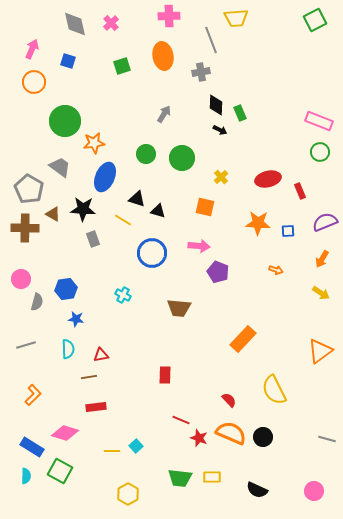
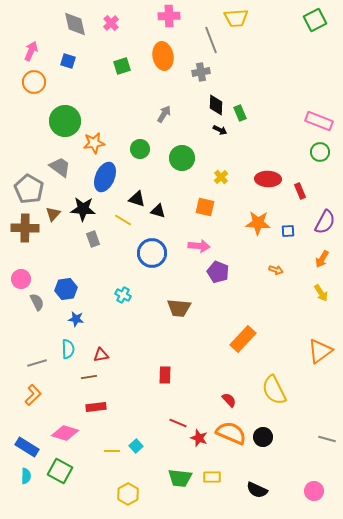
pink arrow at (32, 49): moved 1 px left, 2 px down
green circle at (146, 154): moved 6 px left, 5 px up
red ellipse at (268, 179): rotated 15 degrees clockwise
brown triangle at (53, 214): rotated 42 degrees clockwise
purple semicircle at (325, 222): rotated 140 degrees clockwise
yellow arrow at (321, 293): rotated 24 degrees clockwise
gray semicircle at (37, 302): rotated 42 degrees counterclockwise
gray line at (26, 345): moved 11 px right, 18 px down
red line at (181, 420): moved 3 px left, 3 px down
blue rectangle at (32, 447): moved 5 px left
